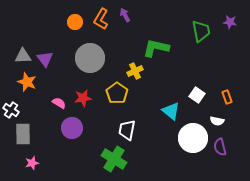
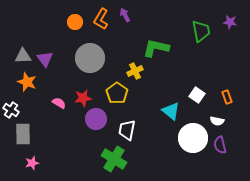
purple circle: moved 24 px right, 9 px up
purple semicircle: moved 2 px up
